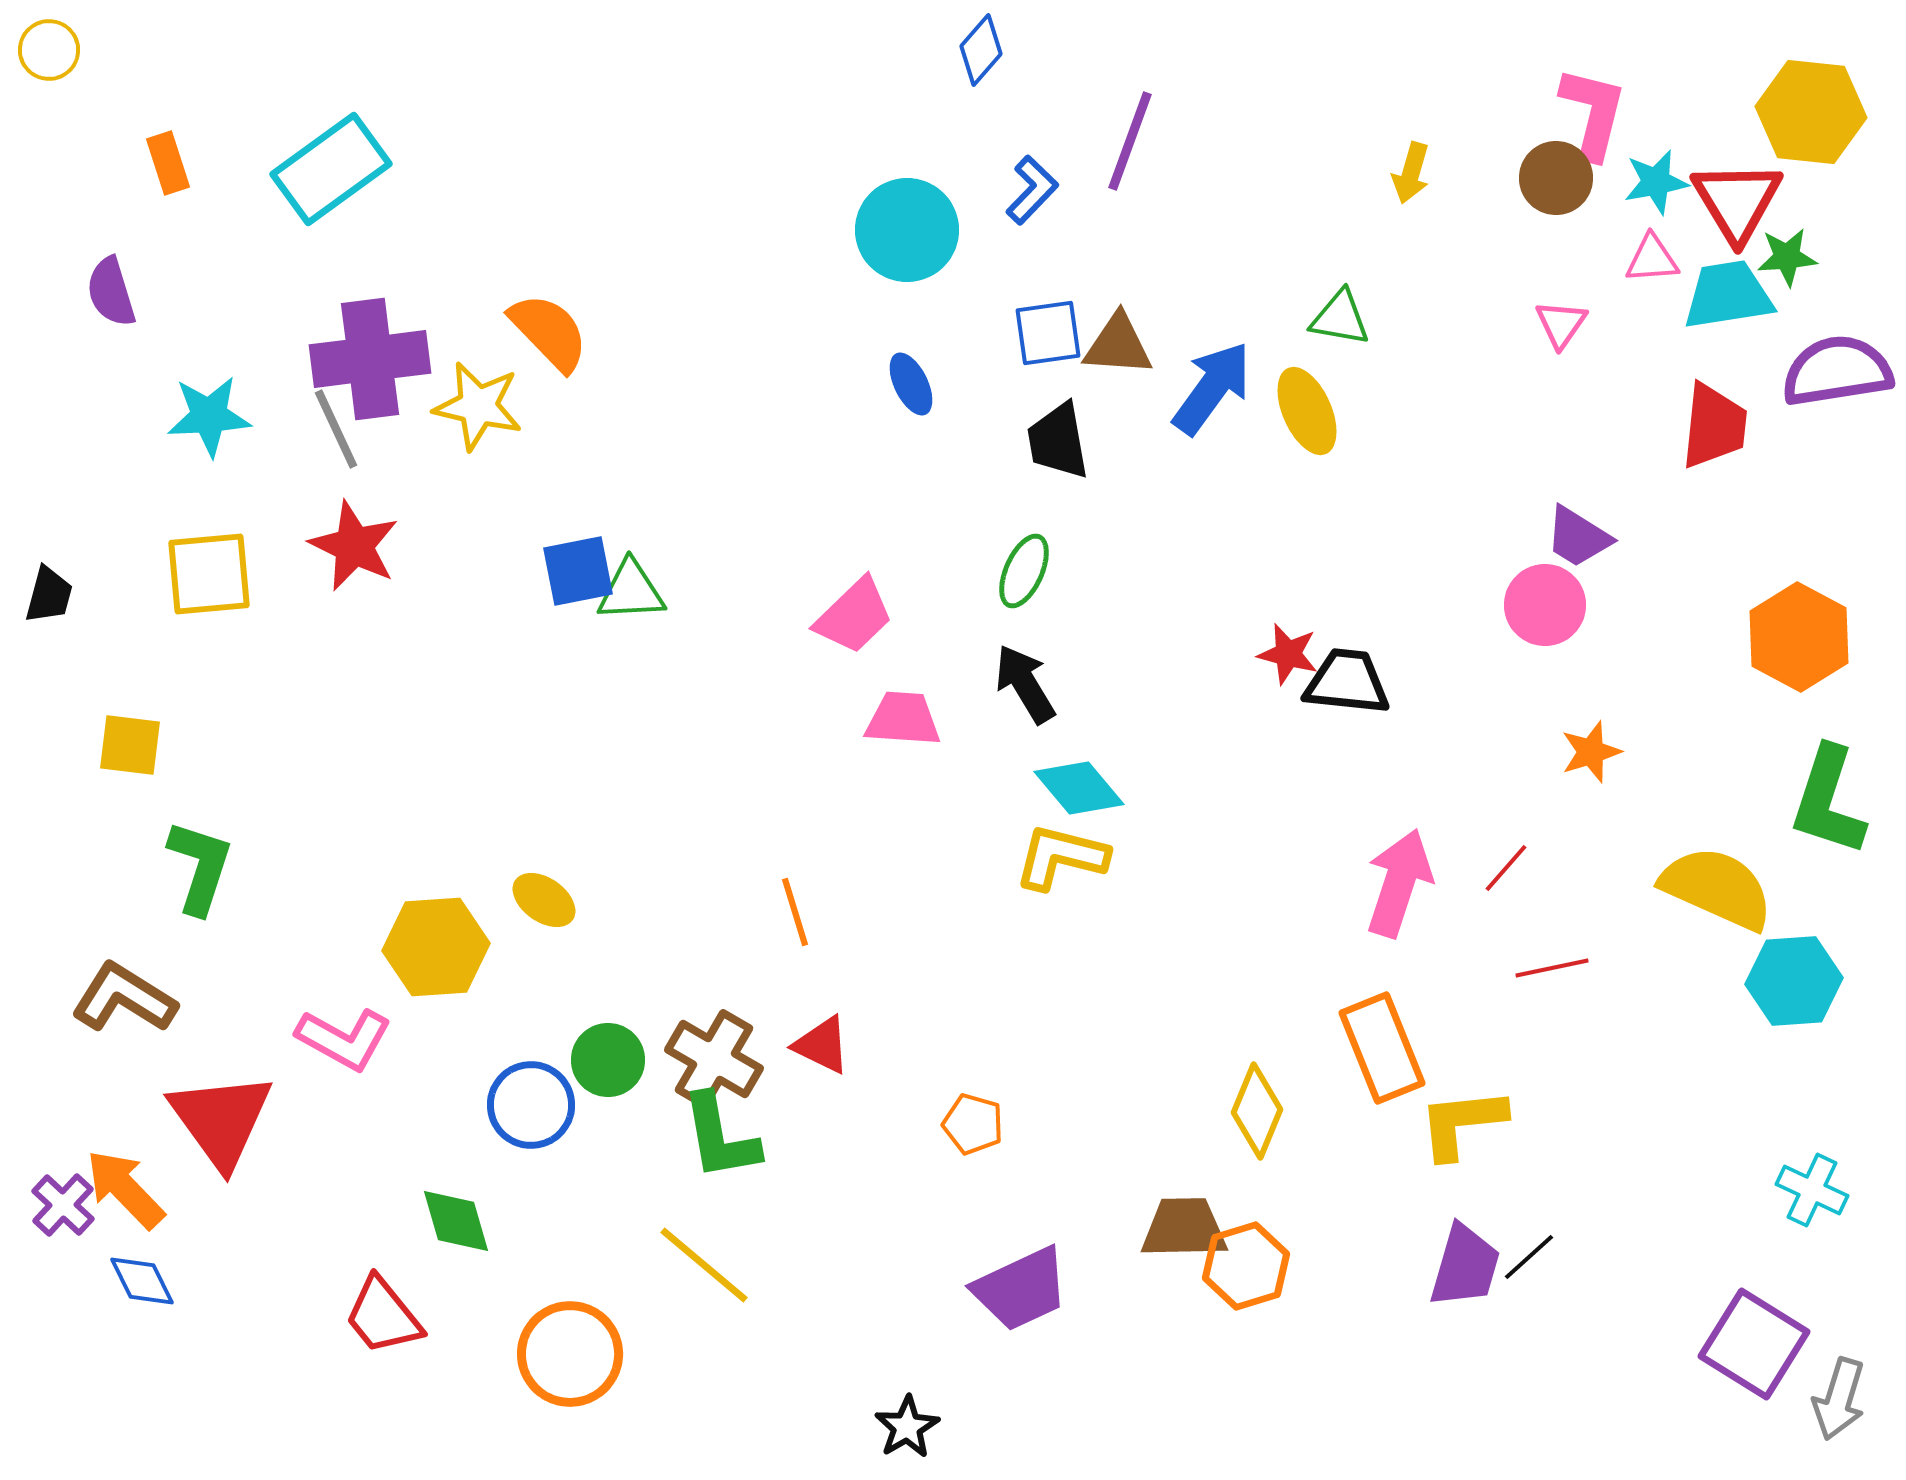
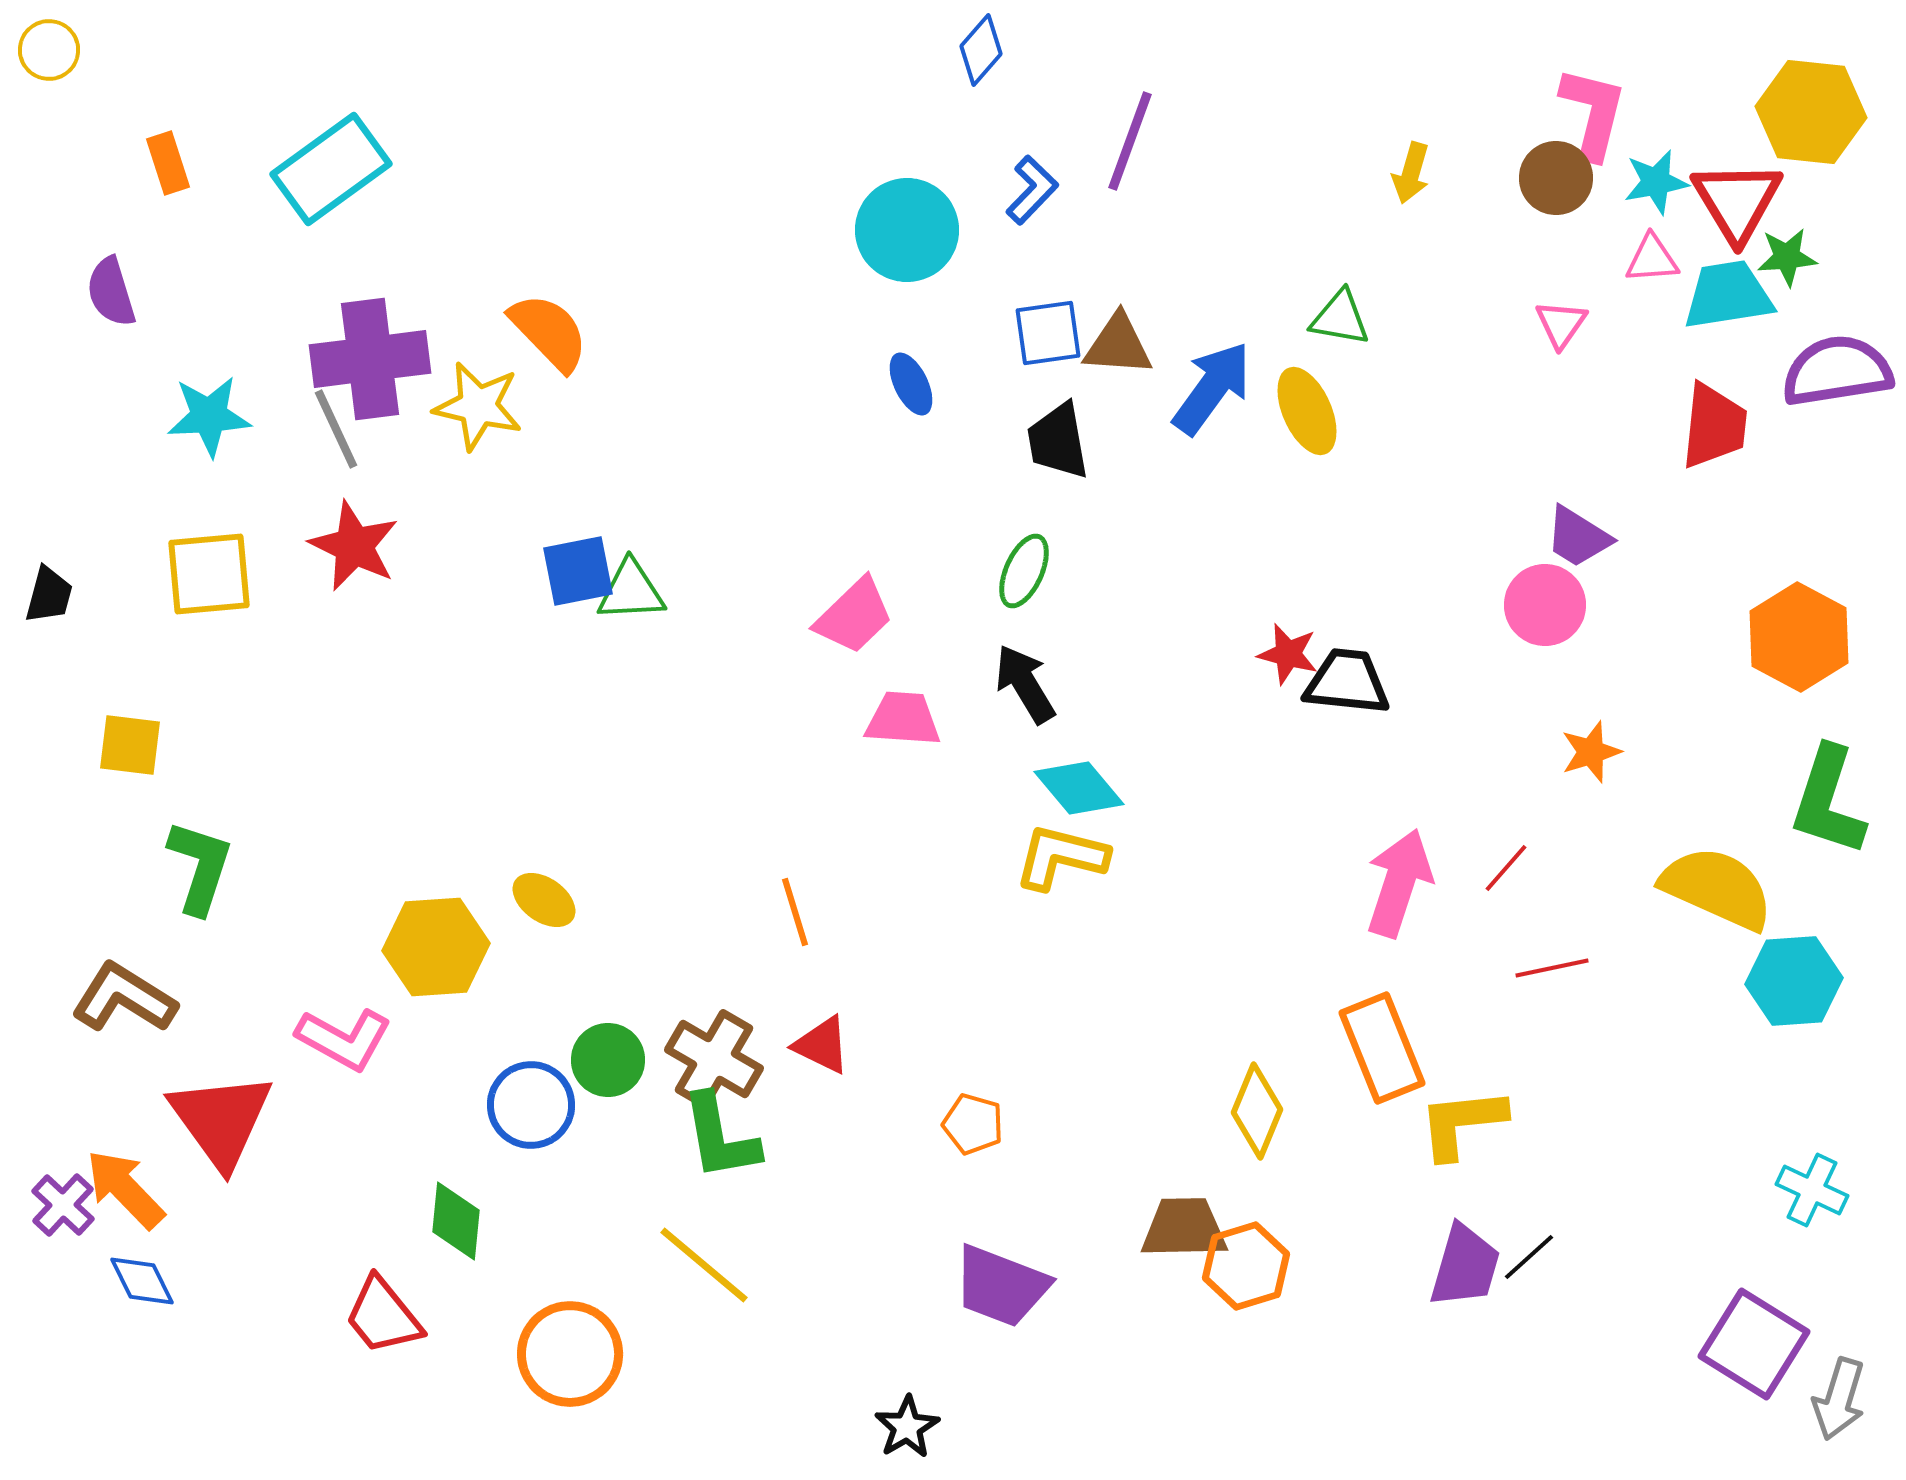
green diamond at (456, 1221): rotated 22 degrees clockwise
purple trapezoid at (1021, 1289): moved 20 px left, 3 px up; rotated 46 degrees clockwise
